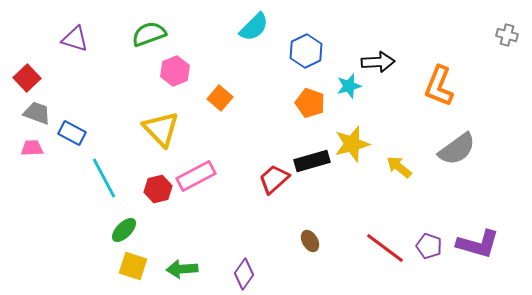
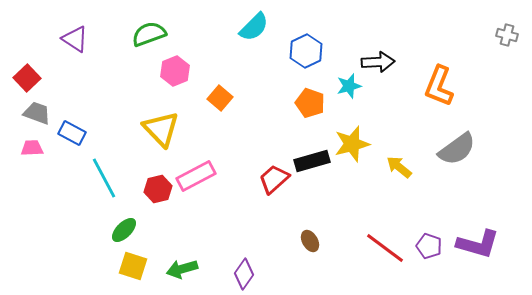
purple triangle: rotated 16 degrees clockwise
green arrow: rotated 12 degrees counterclockwise
